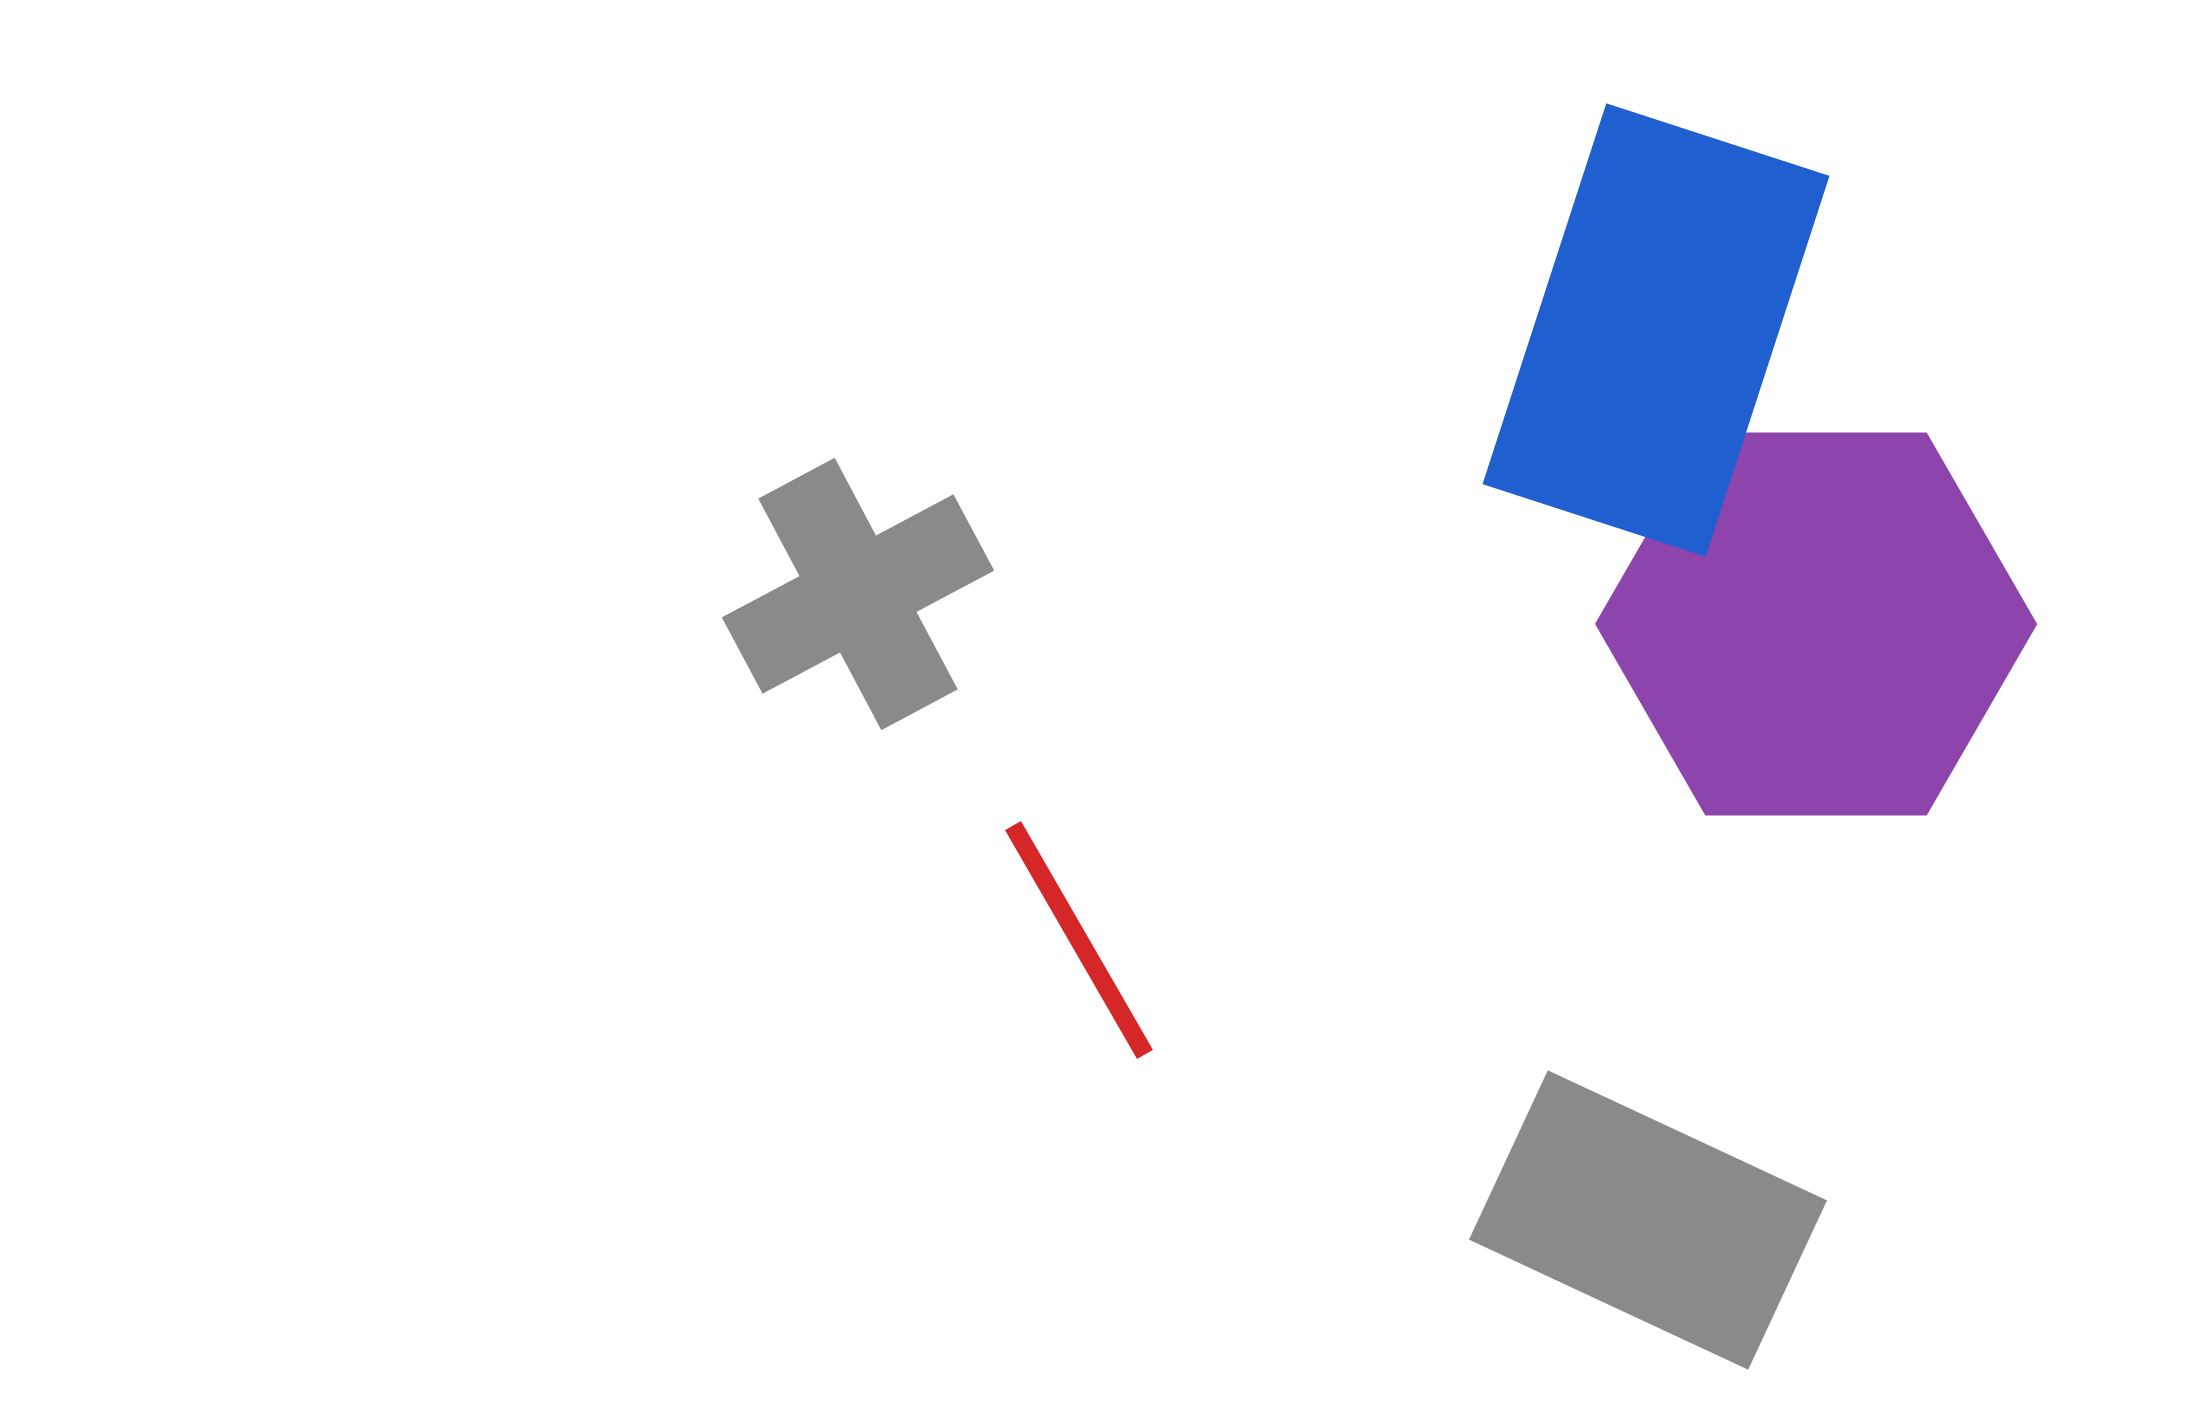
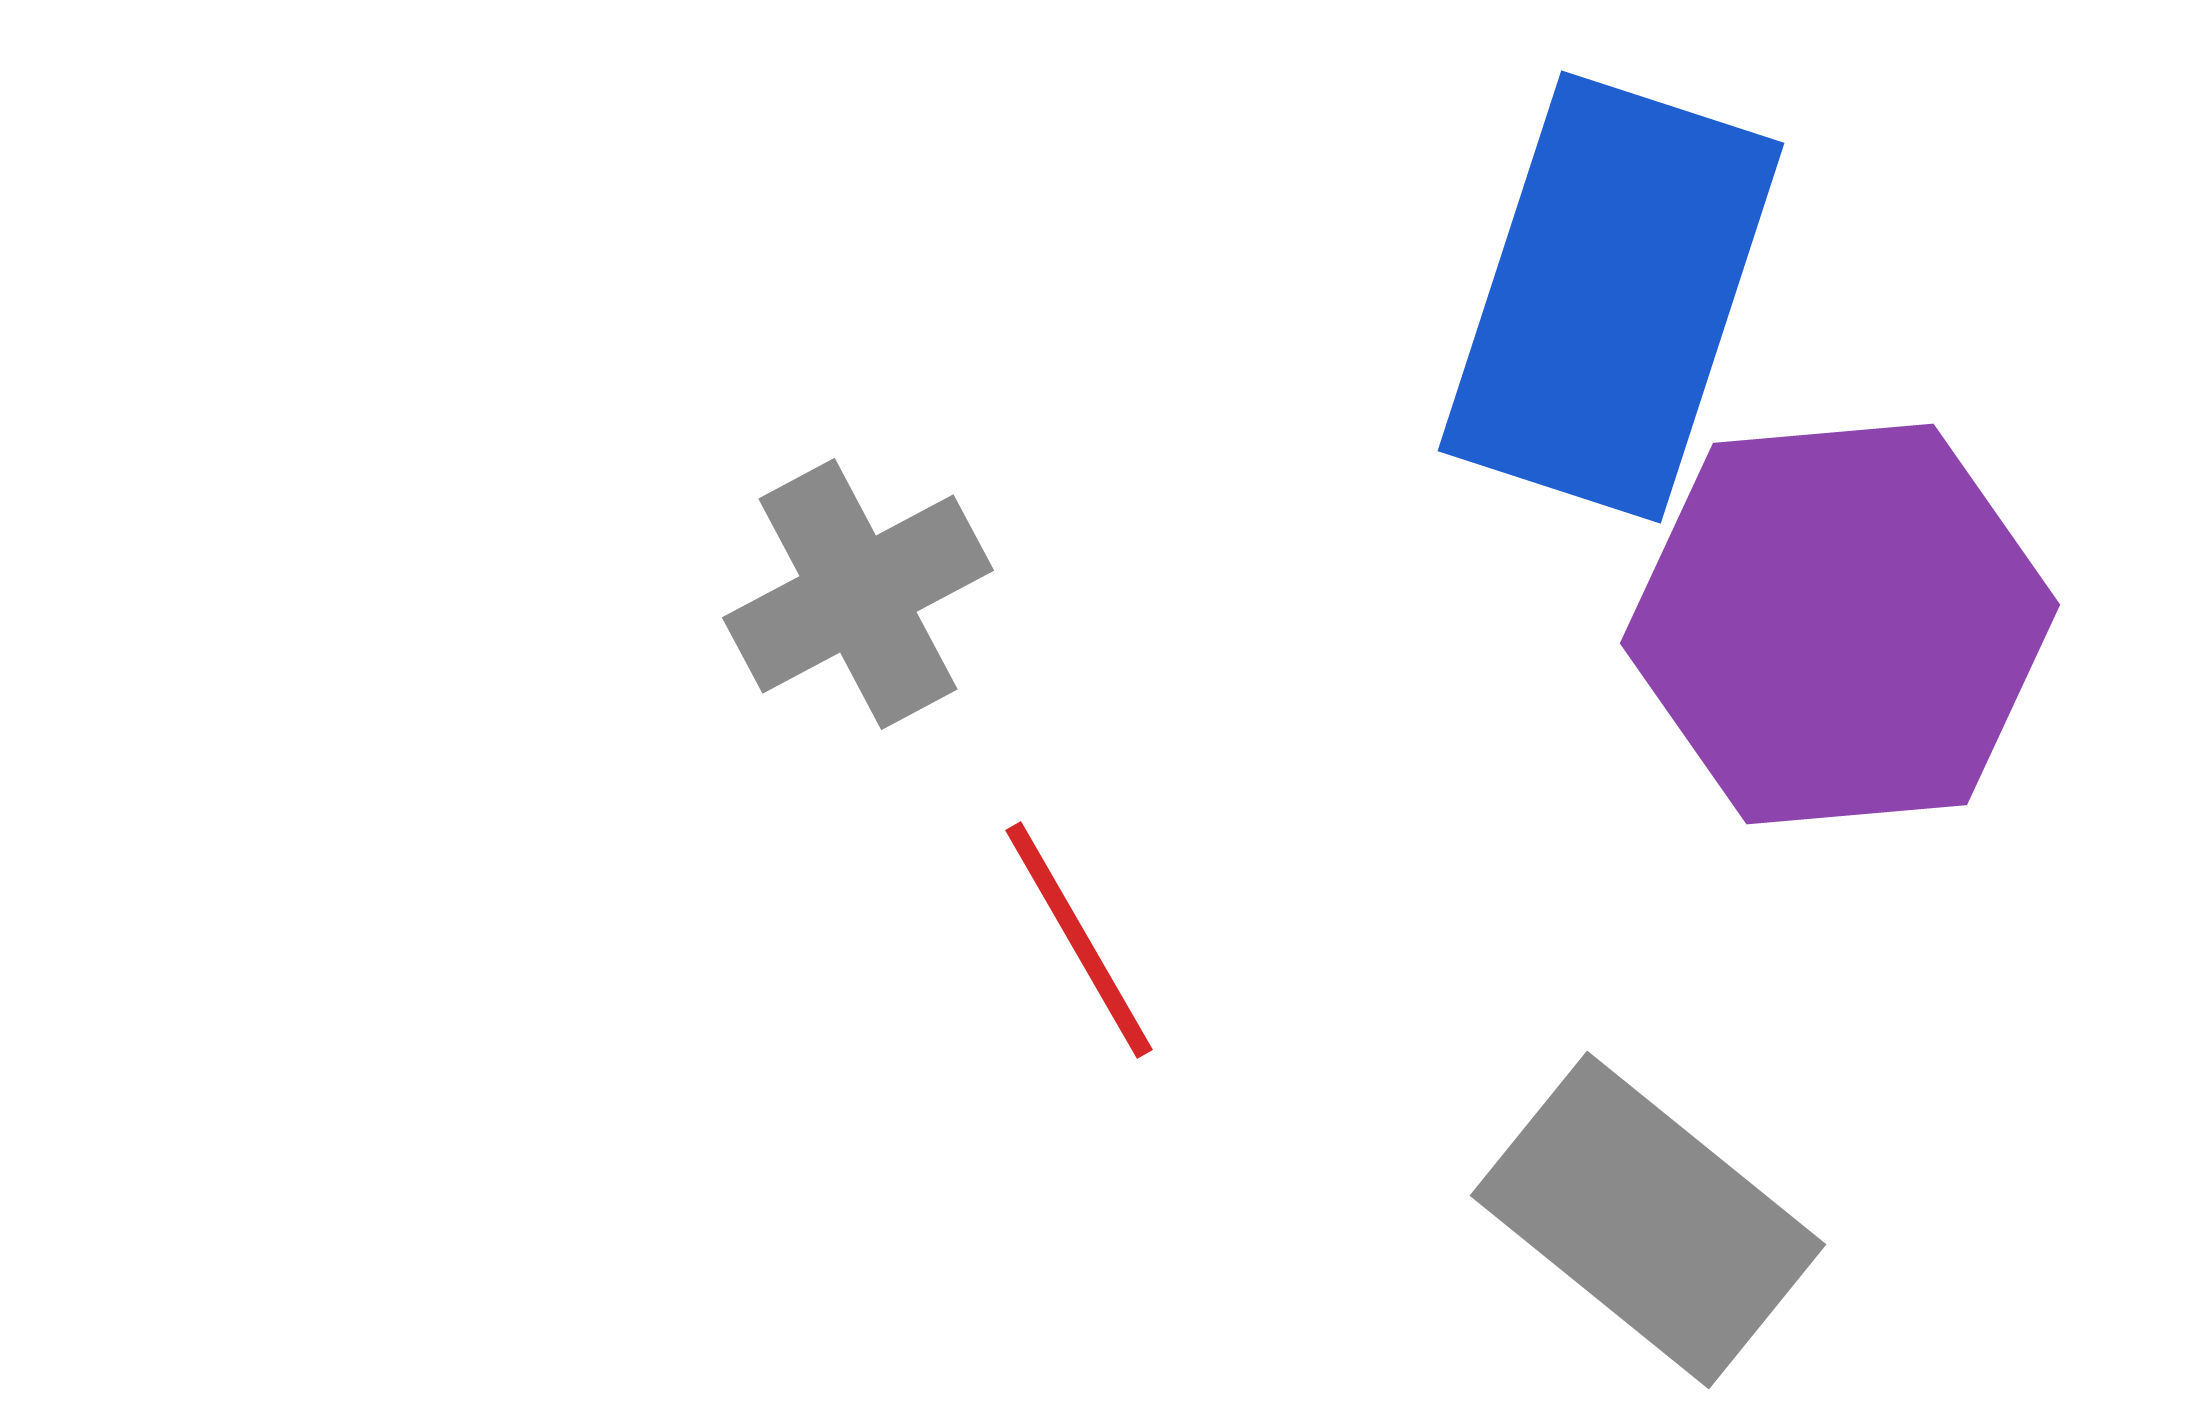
blue rectangle: moved 45 px left, 33 px up
purple hexagon: moved 24 px right; rotated 5 degrees counterclockwise
gray rectangle: rotated 14 degrees clockwise
